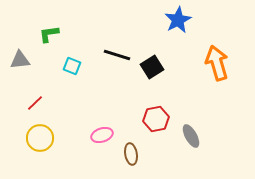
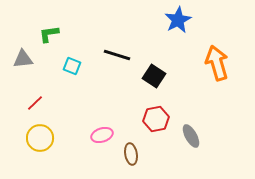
gray triangle: moved 3 px right, 1 px up
black square: moved 2 px right, 9 px down; rotated 25 degrees counterclockwise
